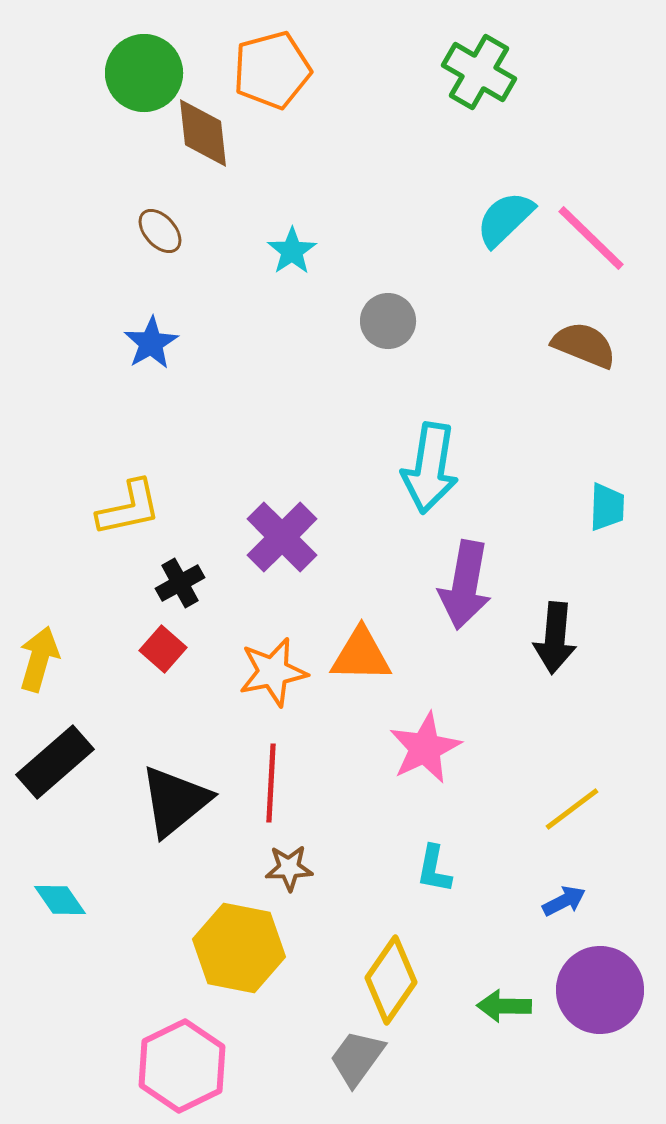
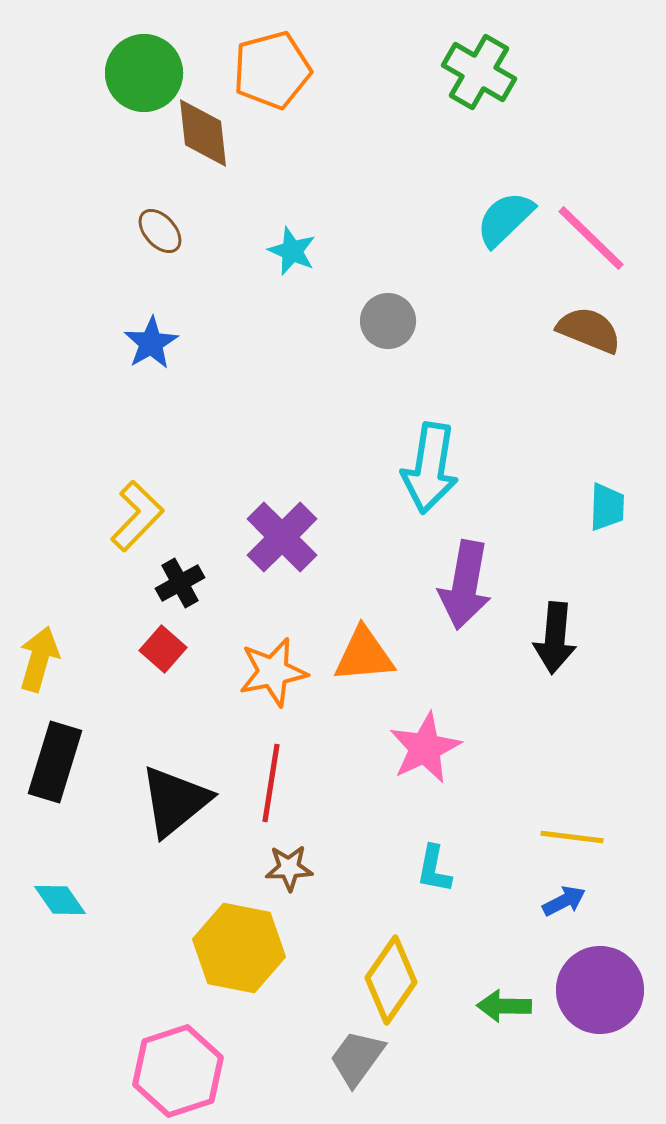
cyan star: rotated 15 degrees counterclockwise
brown semicircle: moved 5 px right, 15 px up
yellow L-shape: moved 8 px right, 8 px down; rotated 34 degrees counterclockwise
orange triangle: moved 3 px right; rotated 6 degrees counterclockwise
black rectangle: rotated 32 degrees counterclockwise
red line: rotated 6 degrees clockwise
yellow line: moved 28 px down; rotated 44 degrees clockwise
pink hexagon: moved 4 px left, 5 px down; rotated 8 degrees clockwise
